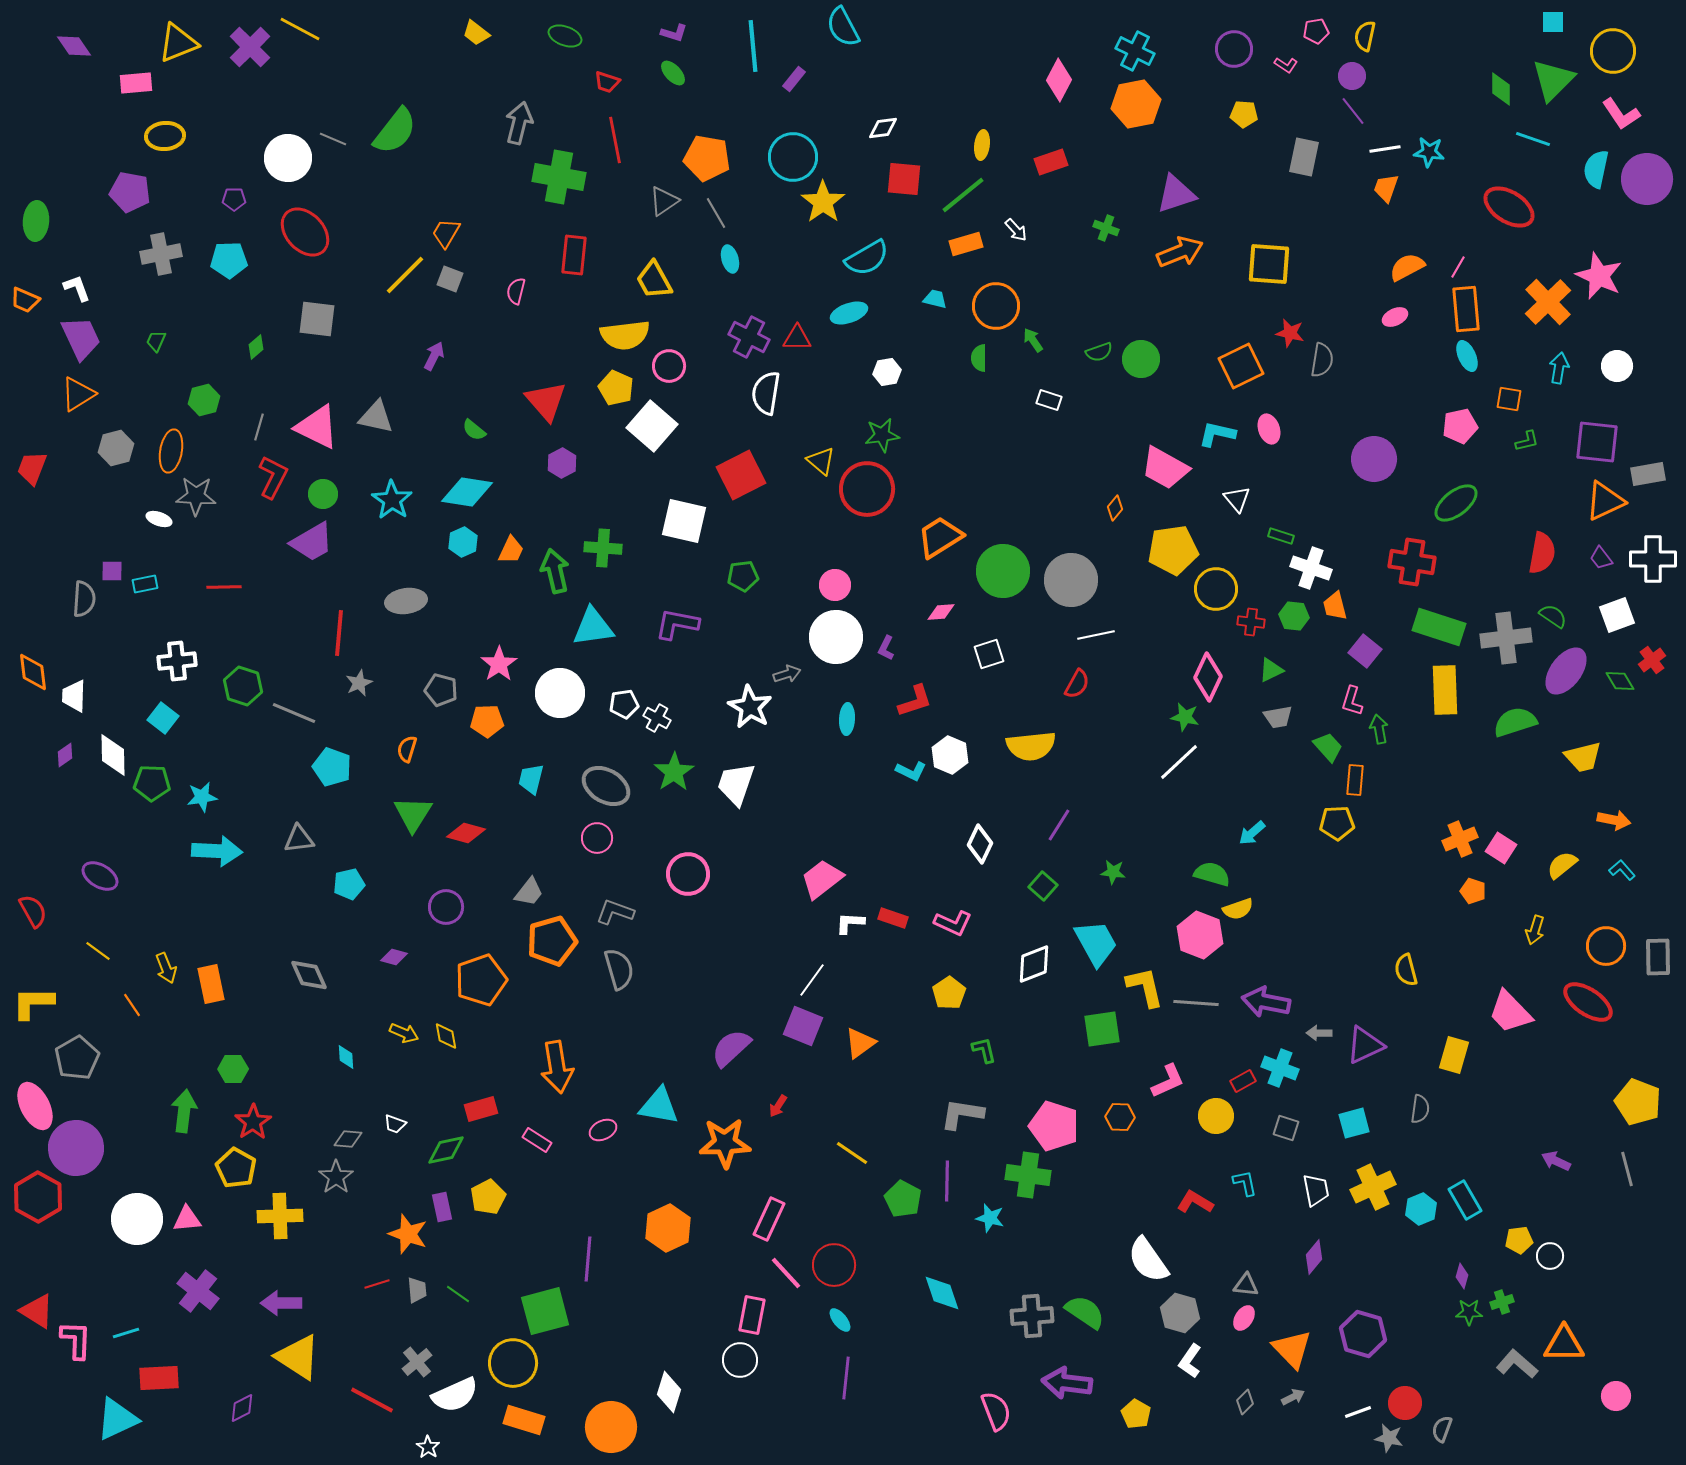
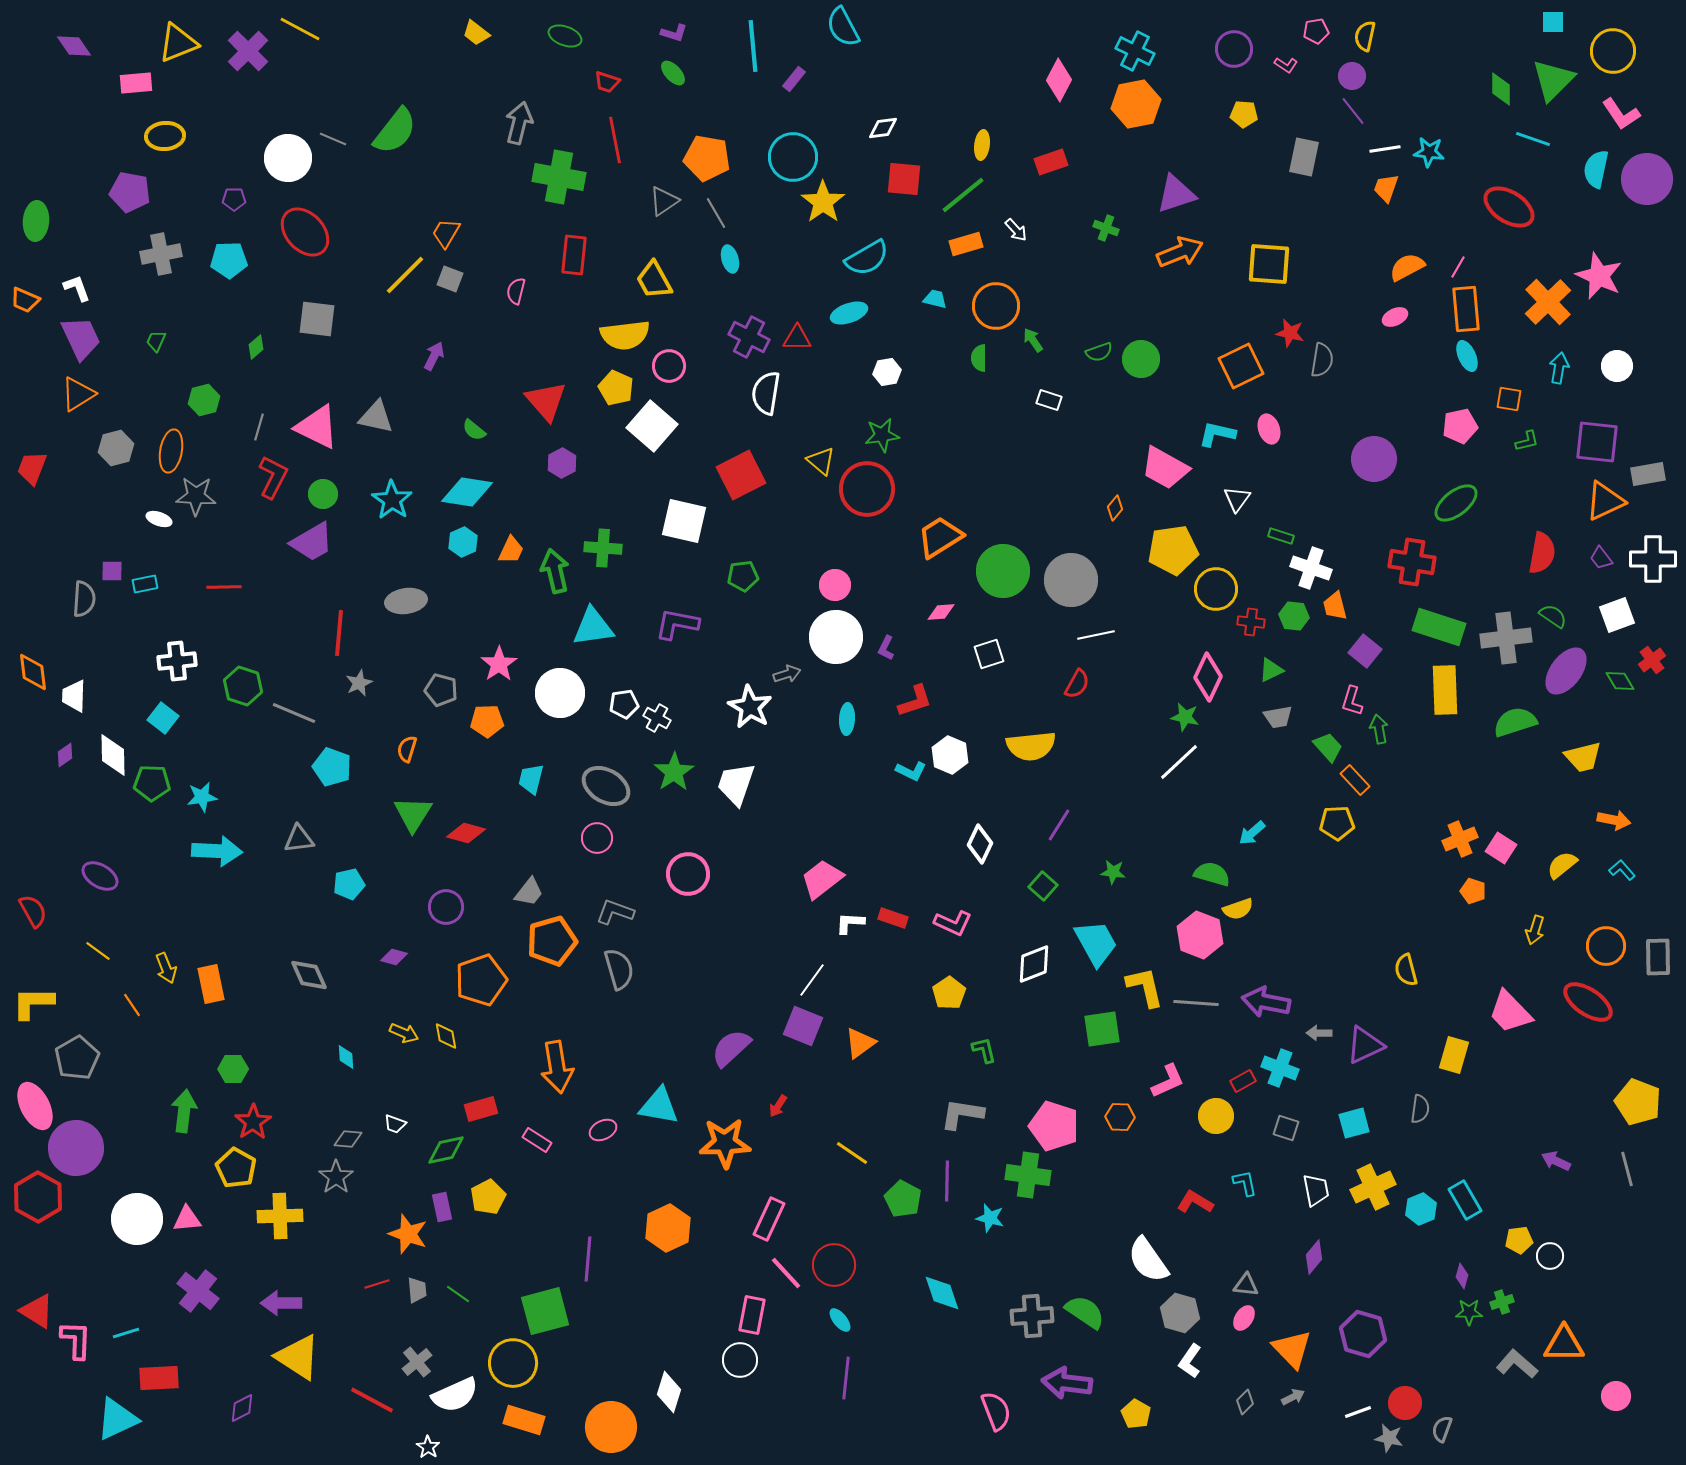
purple cross at (250, 47): moved 2 px left, 4 px down
white triangle at (1237, 499): rotated 16 degrees clockwise
orange rectangle at (1355, 780): rotated 48 degrees counterclockwise
